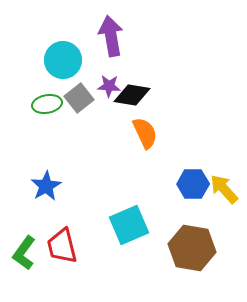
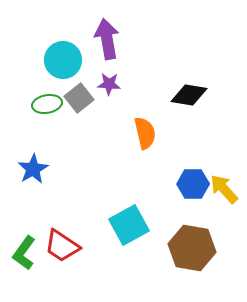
purple arrow: moved 4 px left, 3 px down
purple star: moved 2 px up
black diamond: moved 57 px right
orange semicircle: rotated 12 degrees clockwise
blue star: moved 13 px left, 17 px up
cyan square: rotated 6 degrees counterclockwise
red trapezoid: rotated 42 degrees counterclockwise
